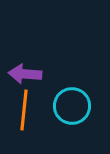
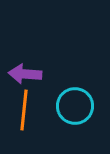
cyan circle: moved 3 px right
